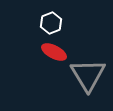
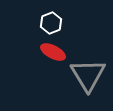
red ellipse: moved 1 px left
